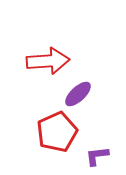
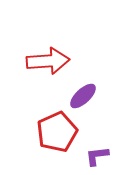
purple ellipse: moved 5 px right, 2 px down
